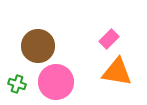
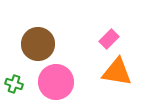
brown circle: moved 2 px up
green cross: moved 3 px left
